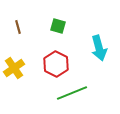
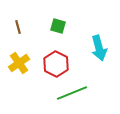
yellow cross: moved 5 px right, 5 px up
